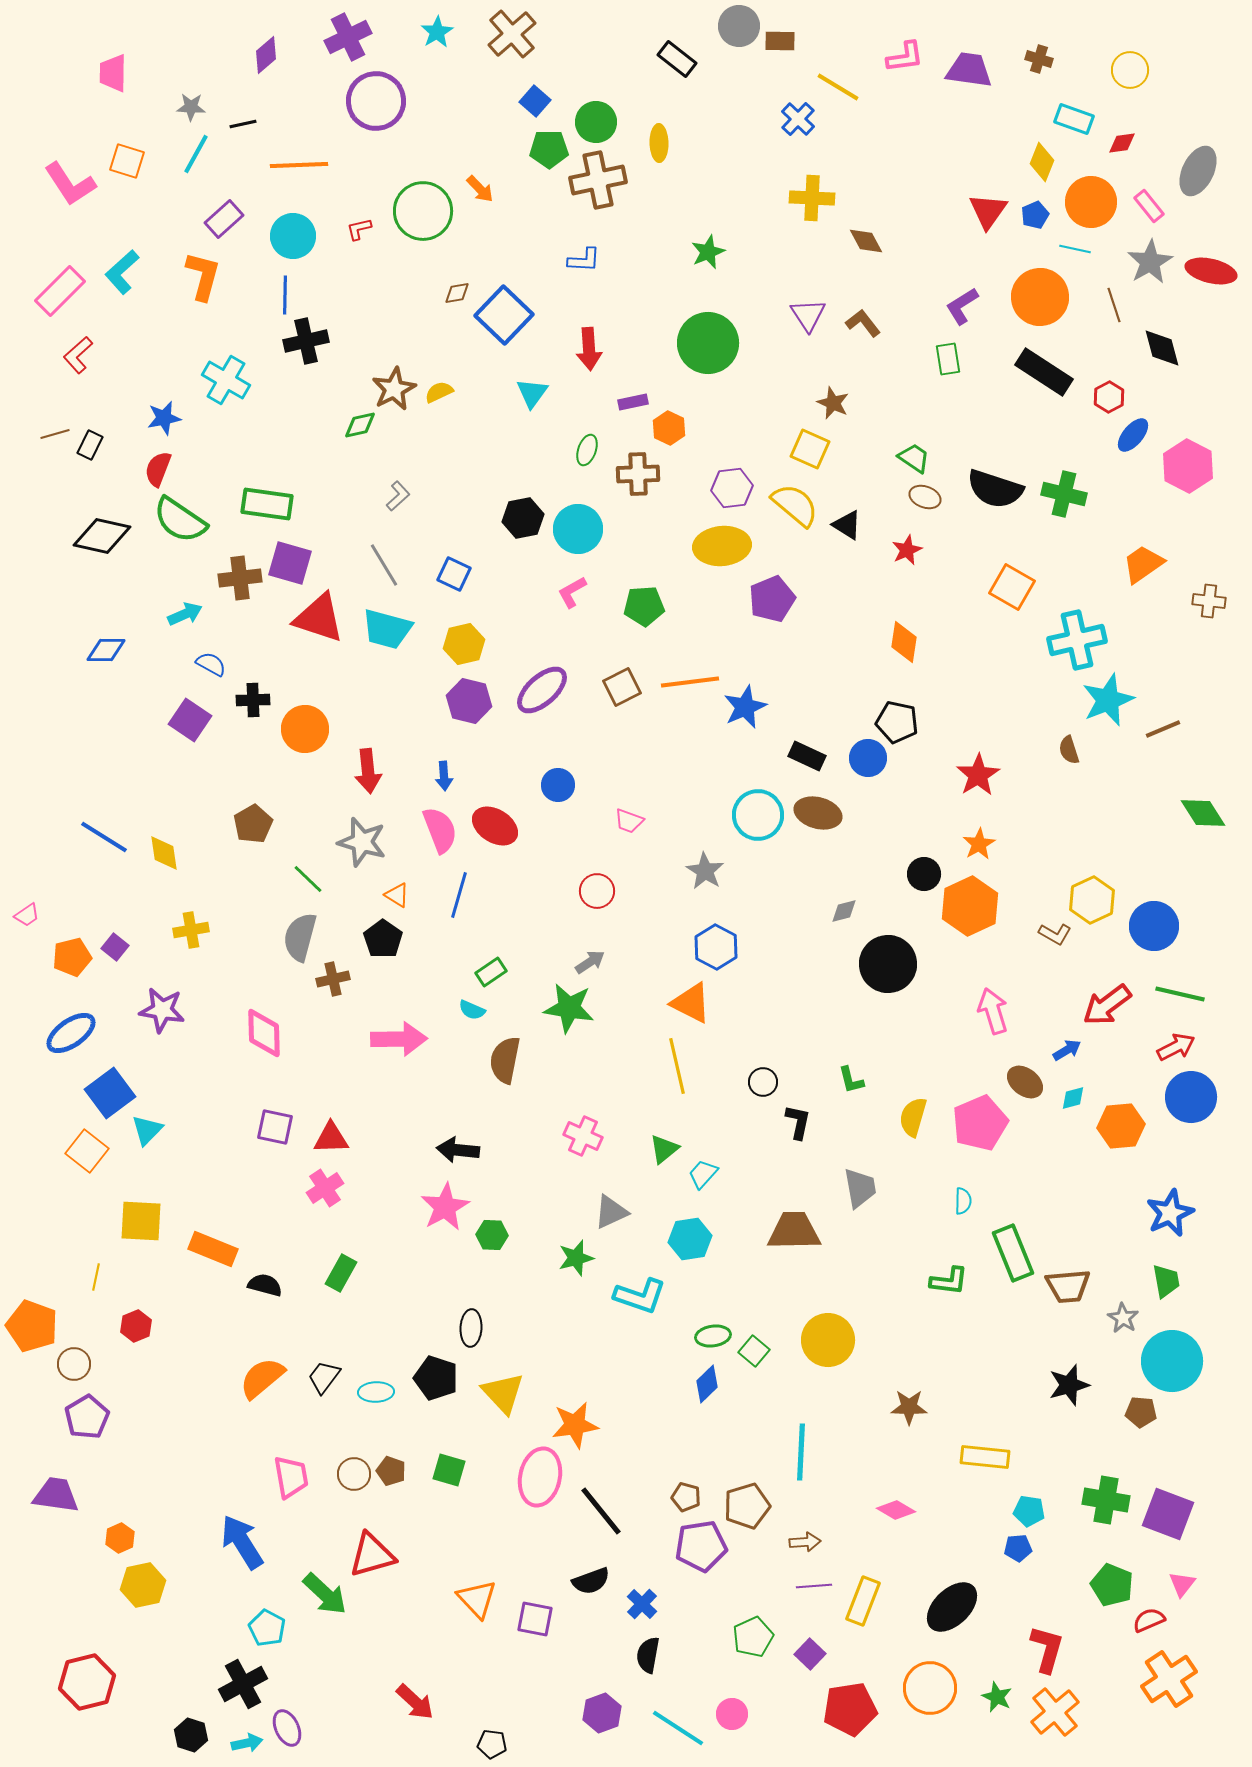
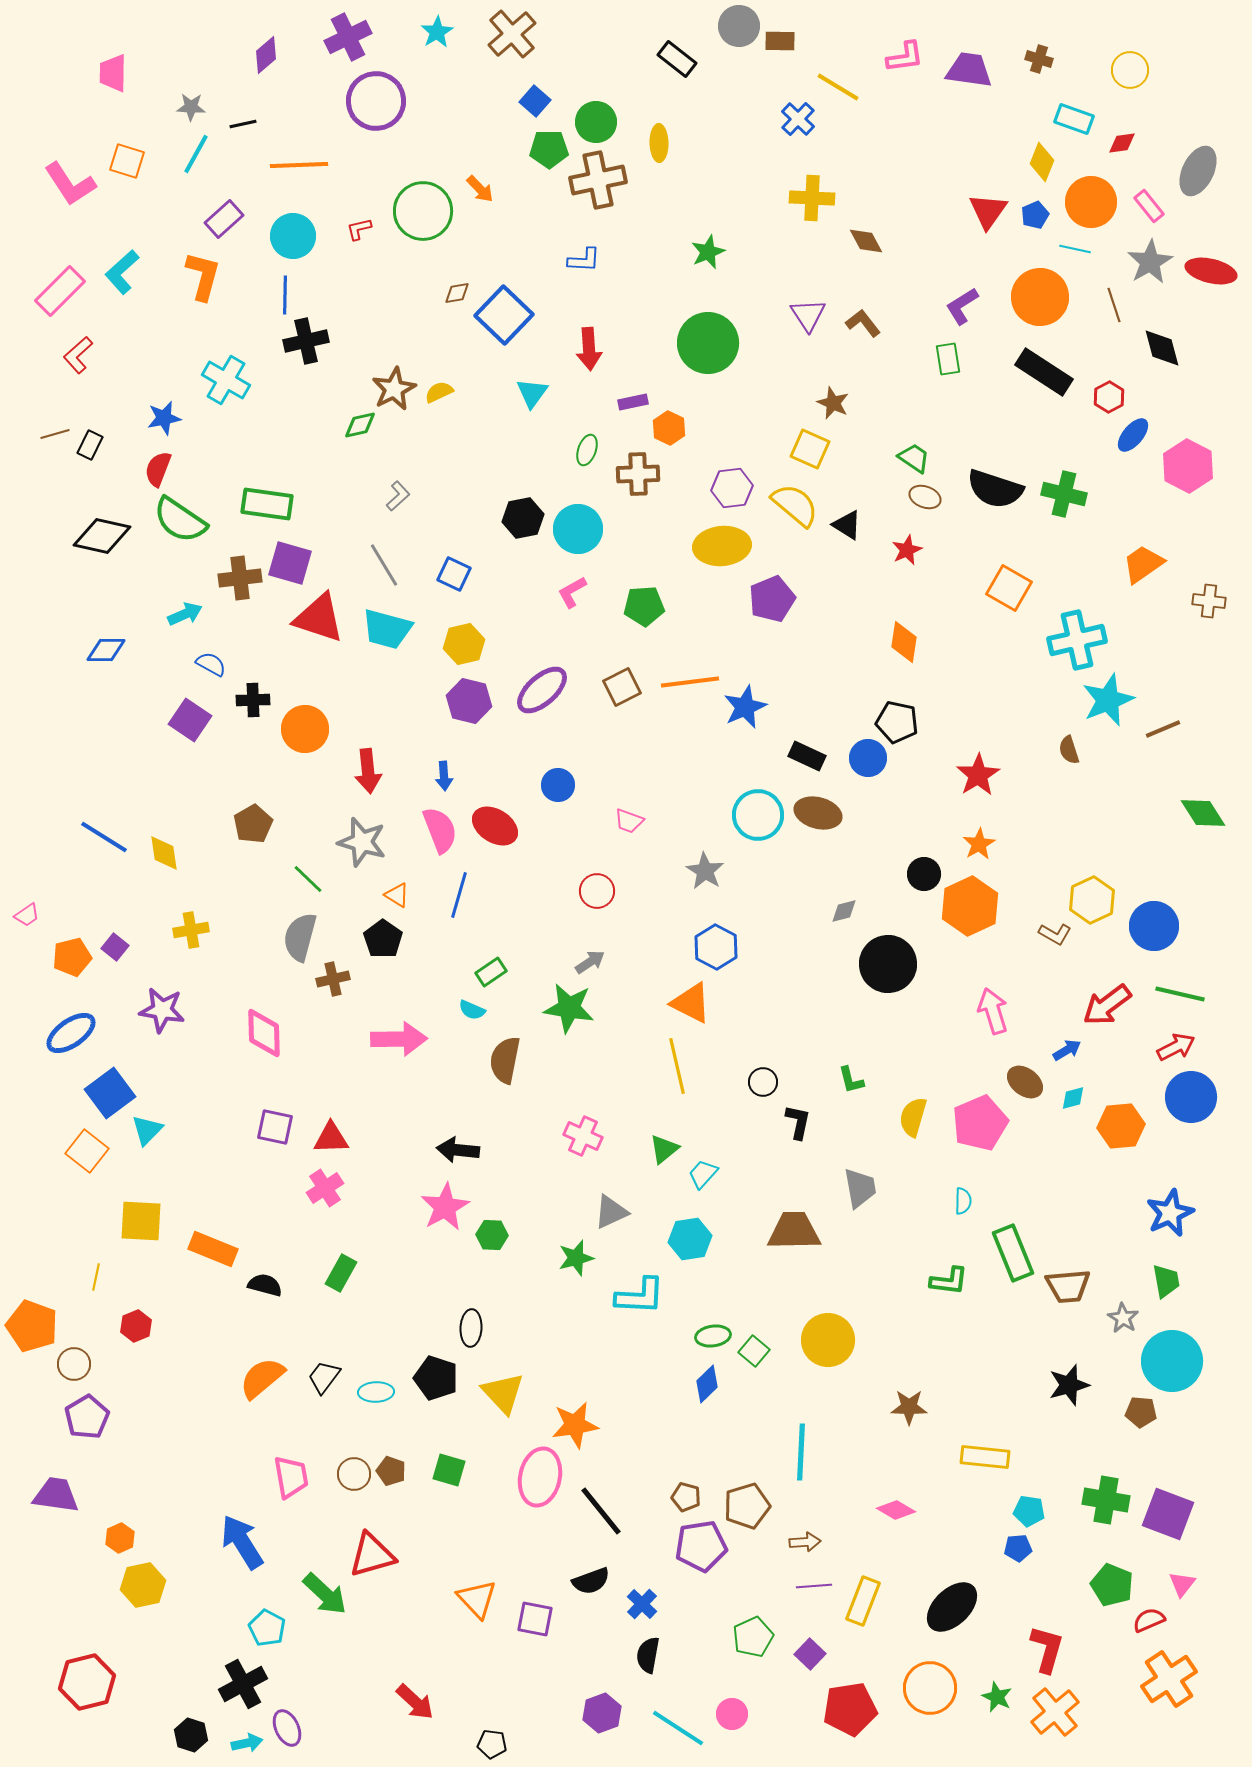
orange square at (1012, 587): moved 3 px left, 1 px down
cyan L-shape at (640, 1296): rotated 16 degrees counterclockwise
